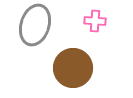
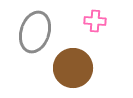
gray ellipse: moved 7 px down
